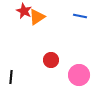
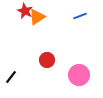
red star: moved 1 px right
blue line: rotated 32 degrees counterclockwise
red circle: moved 4 px left
black line: rotated 32 degrees clockwise
